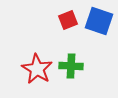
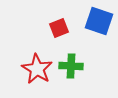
red square: moved 9 px left, 8 px down
